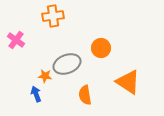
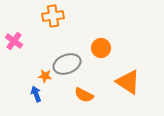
pink cross: moved 2 px left, 1 px down
orange semicircle: moved 1 px left; rotated 54 degrees counterclockwise
